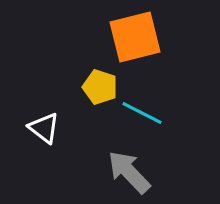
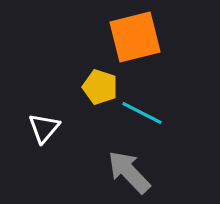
white triangle: rotated 32 degrees clockwise
